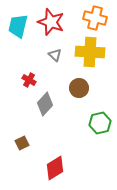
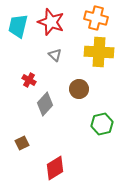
orange cross: moved 1 px right
yellow cross: moved 9 px right
brown circle: moved 1 px down
green hexagon: moved 2 px right, 1 px down
